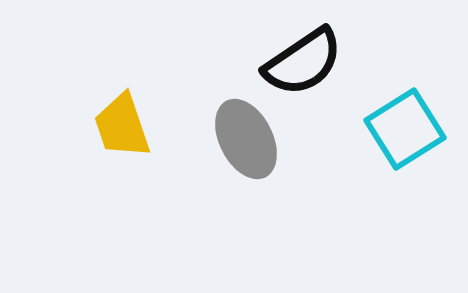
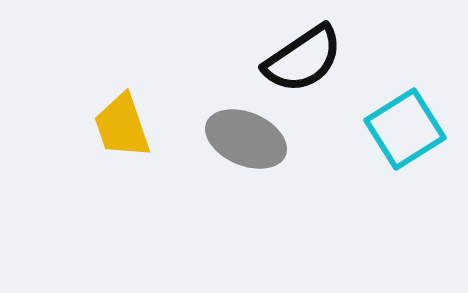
black semicircle: moved 3 px up
gray ellipse: rotated 40 degrees counterclockwise
